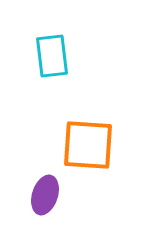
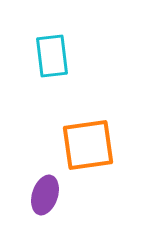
orange square: rotated 12 degrees counterclockwise
